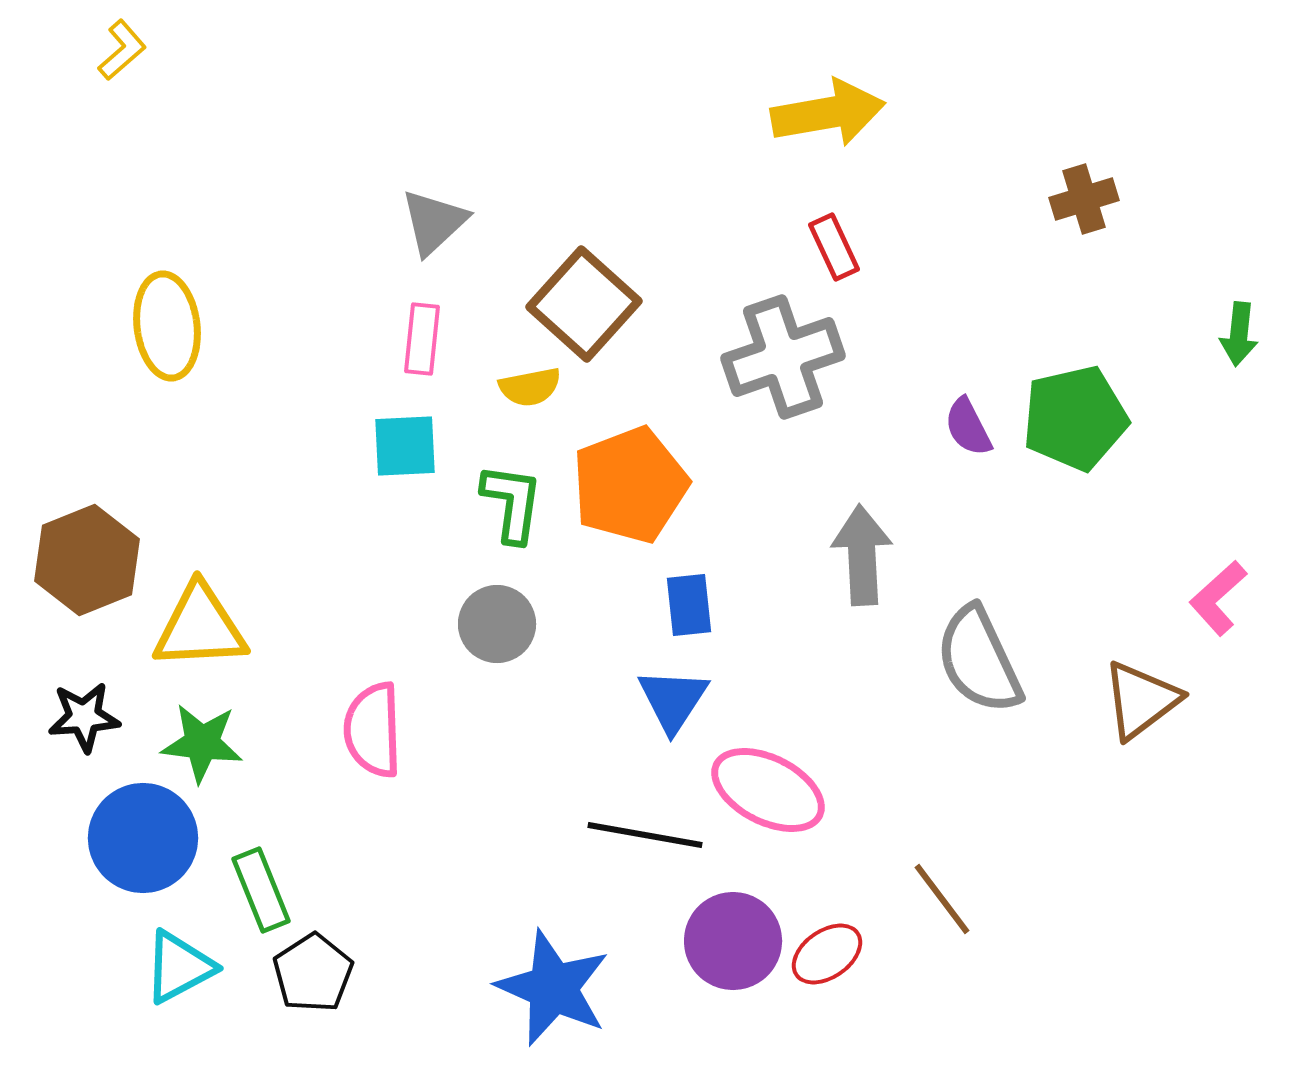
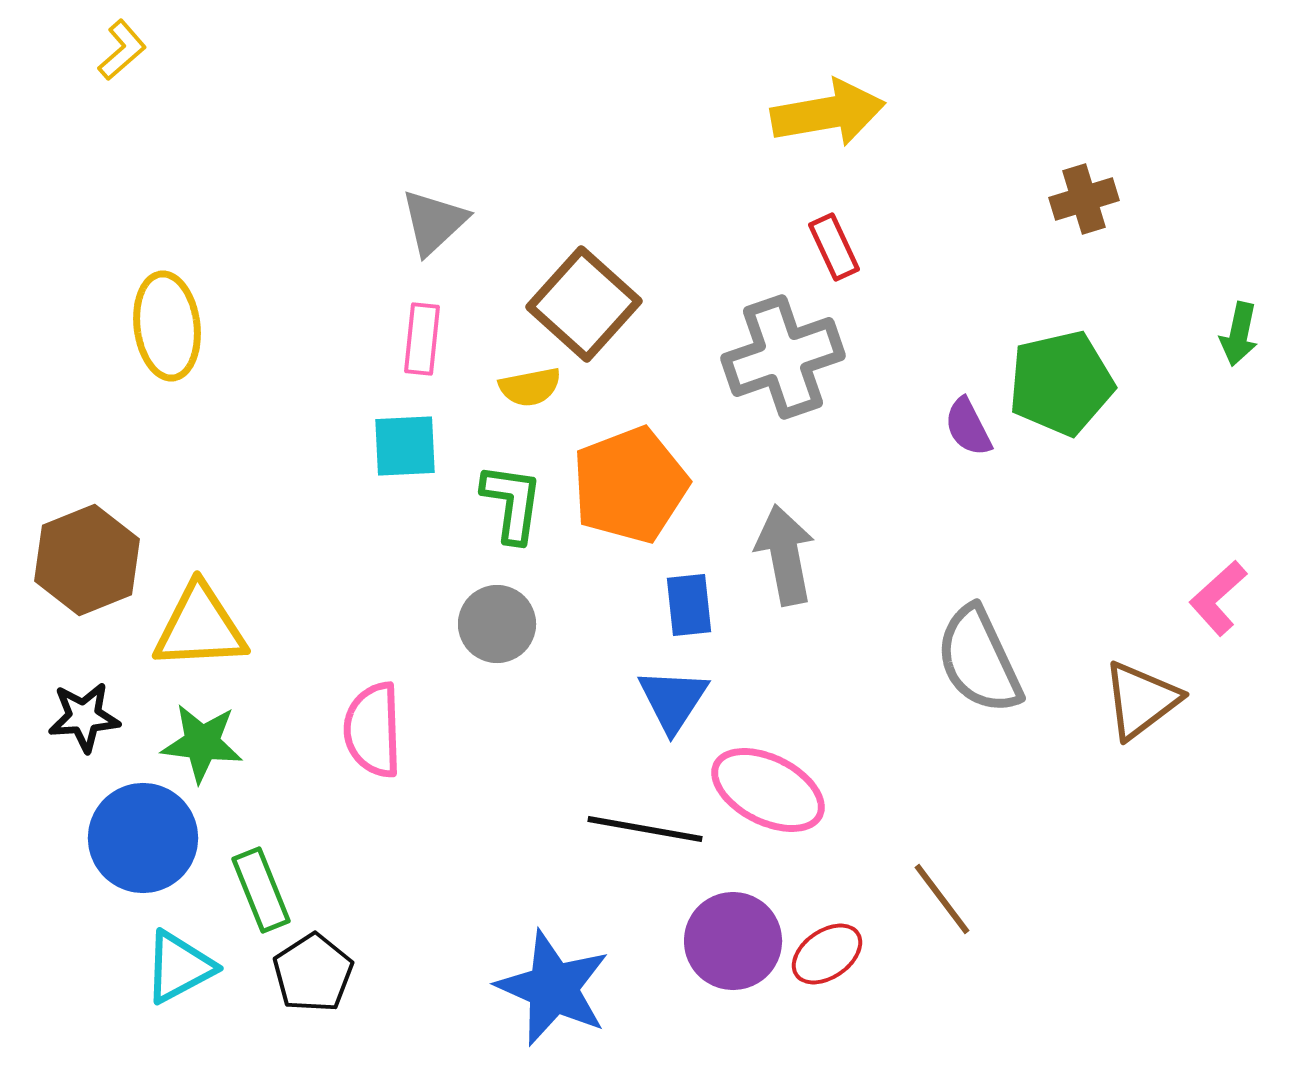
green arrow: rotated 6 degrees clockwise
green pentagon: moved 14 px left, 35 px up
gray arrow: moved 77 px left; rotated 8 degrees counterclockwise
black line: moved 6 px up
